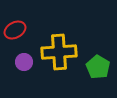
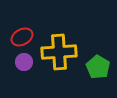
red ellipse: moved 7 px right, 7 px down
